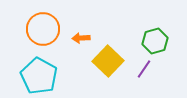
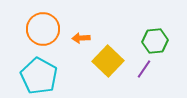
green hexagon: rotated 10 degrees clockwise
